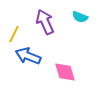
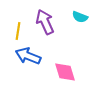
yellow line: moved 4 px right, 3 px up; rotated 18 degrees counterclockwise
